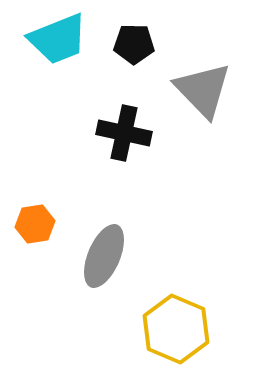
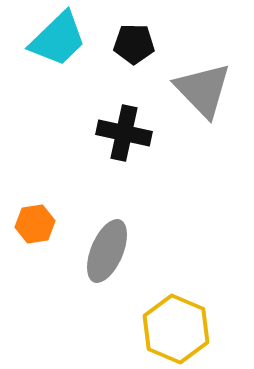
cyan trapezoid: rotated 22 degrees counterclockwise
gray ellipse: moved 3 px right, 5 px up
